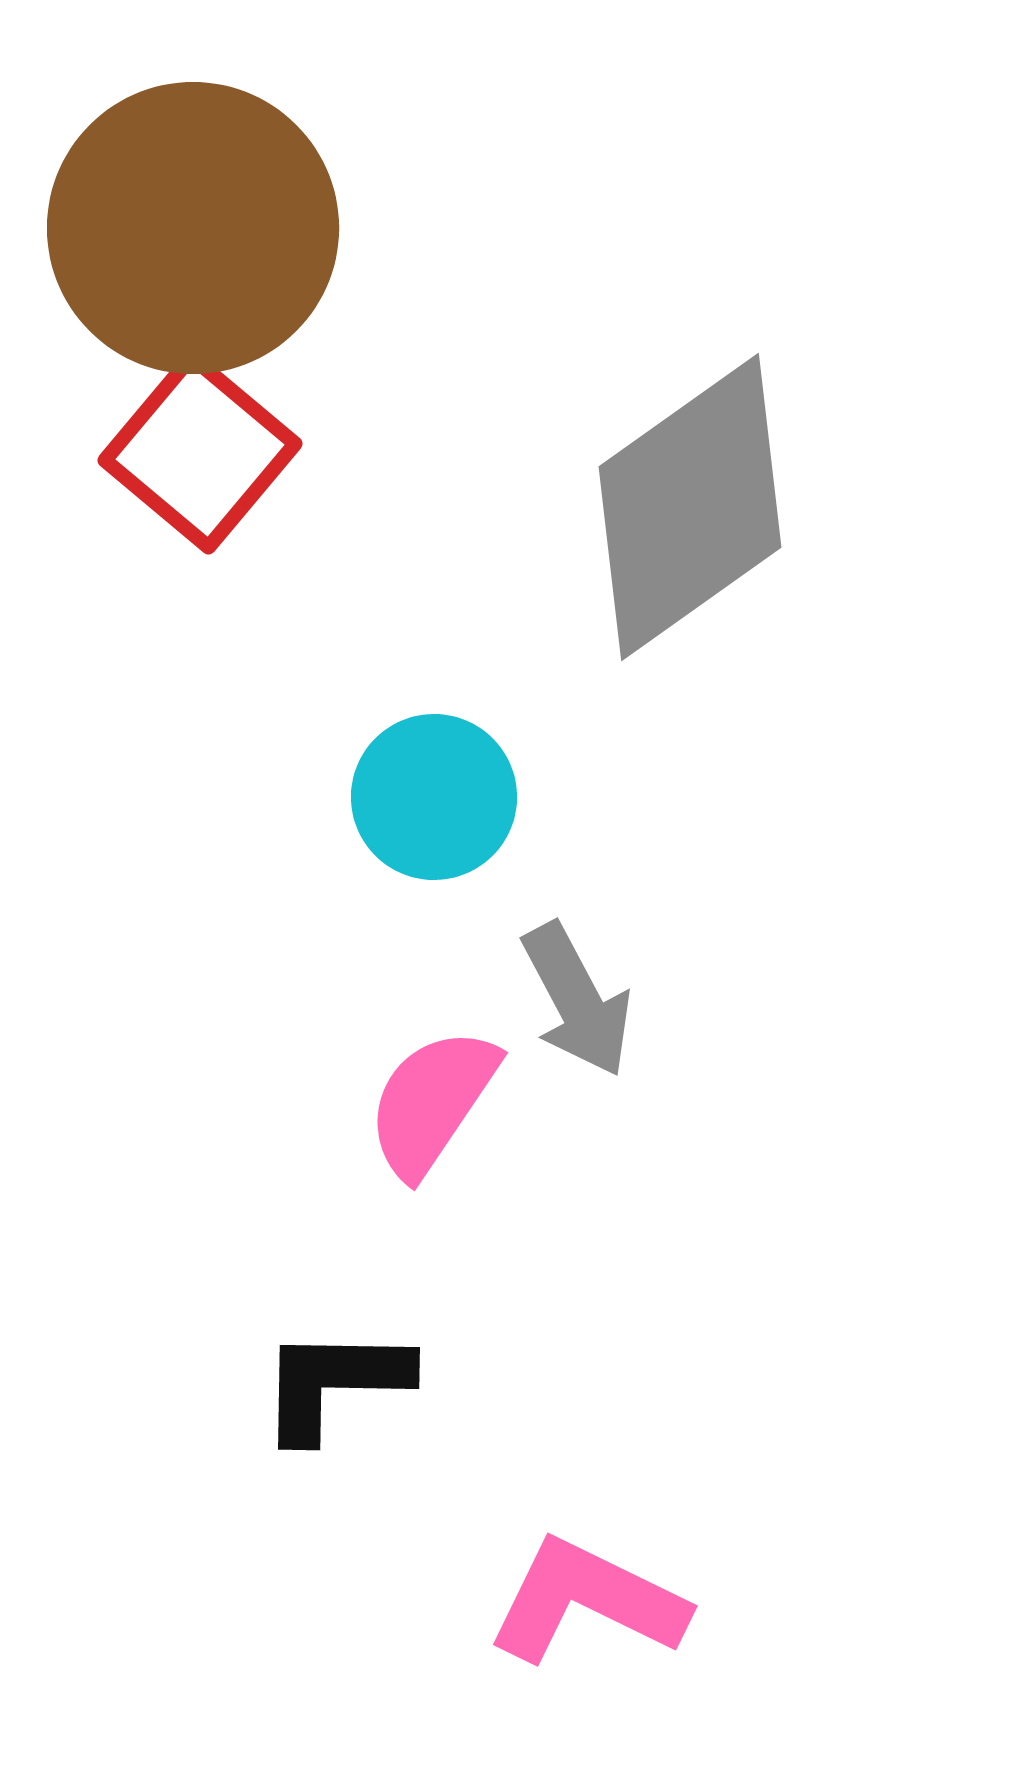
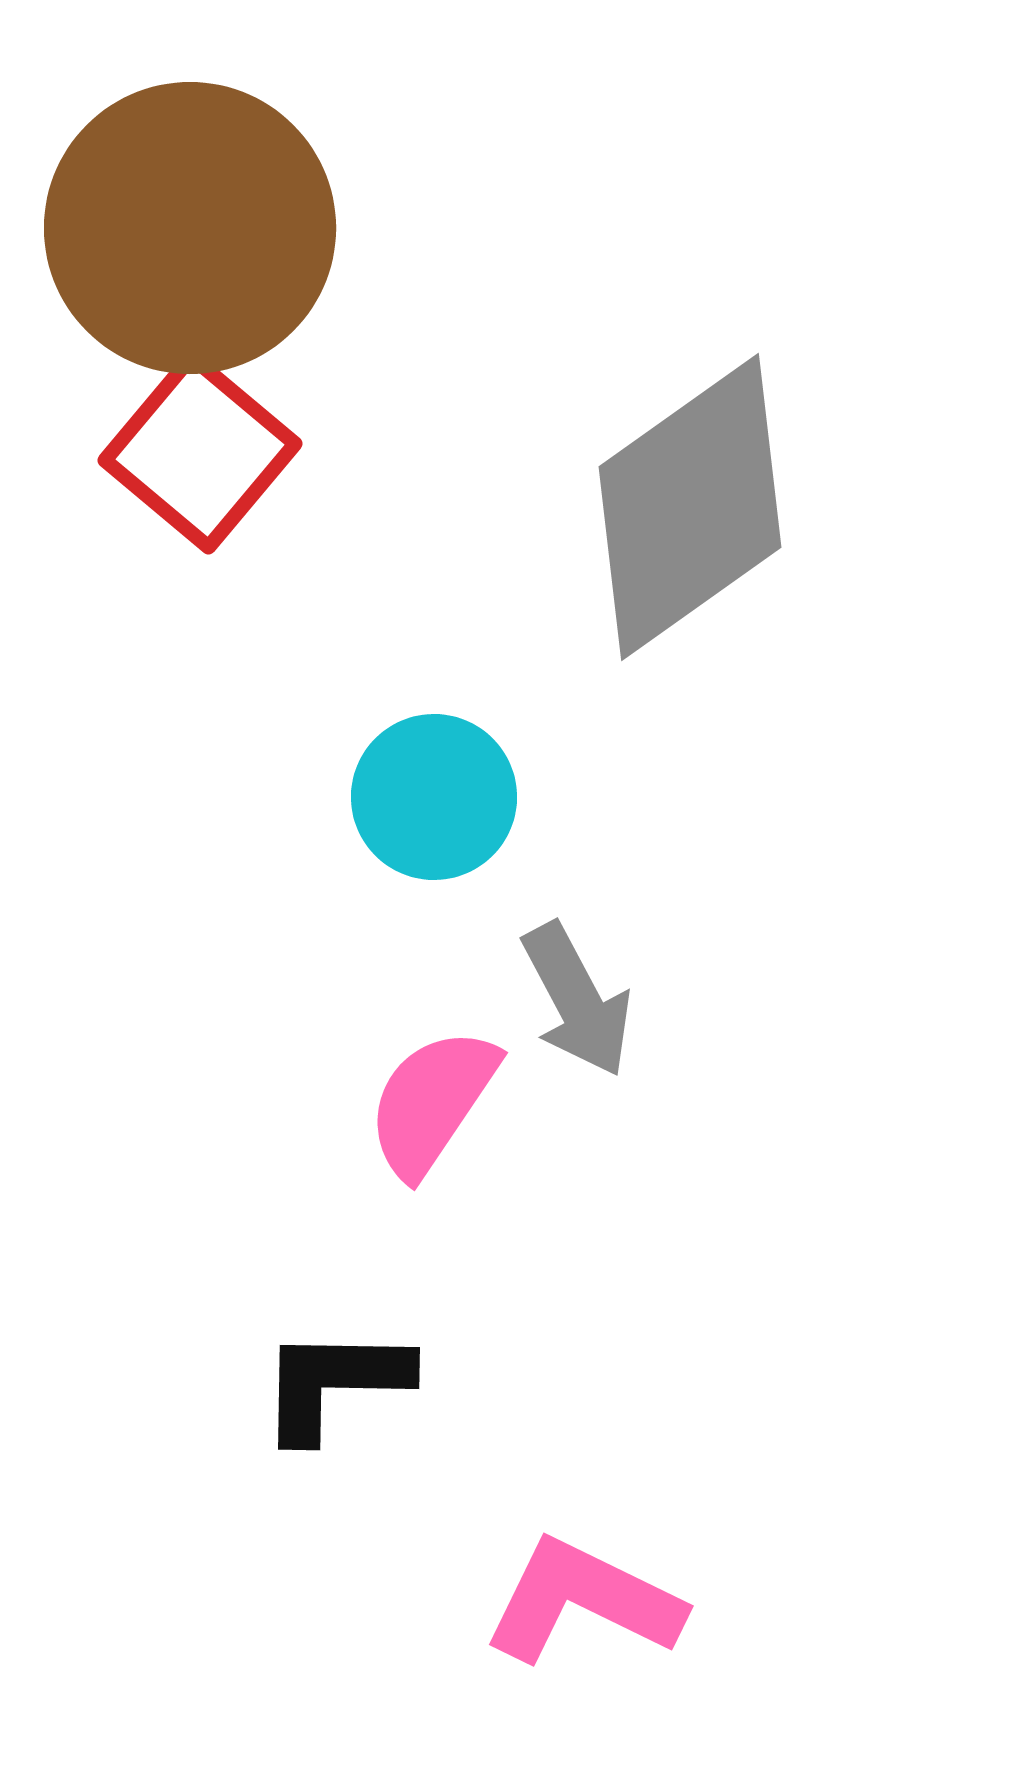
brown circle: moved 3 px left
pink L-shape: moved 4 px left
